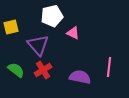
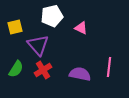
yellow square: moved 4 px right
pink triangle: moved 8 px right, 5 px up
green semicircle: moved 1 px up; rotated 84 degrees clockwise
purple semicircle: moved 3 px up
